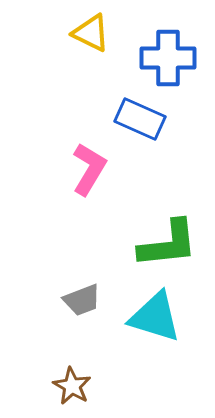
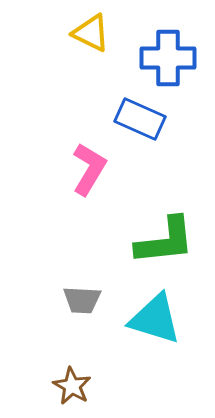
green L-shape: moved 3 px left, 3 px up
gray trapezoid: rotated 24 degrees clockwise
cyan triangle: moved 2 px down
